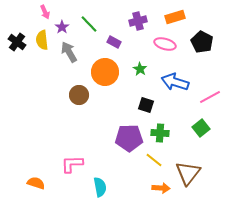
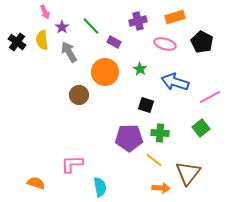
green line: moved 2 px right, 2 px down
